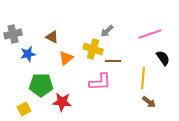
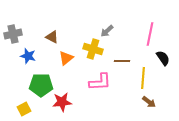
pink line: rotated 60 degrees counterclockwise
blue star: moved 2 px down; rotated 28 degrees clockwise
brown line: moved 9 px right
red star: rotated 12 degrees counterclockwise
